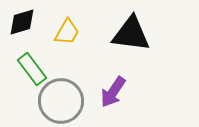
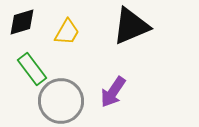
black triangle: moved 8 px up; rotated 30 degrees counterclockwise
